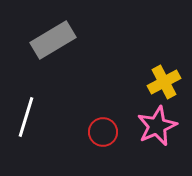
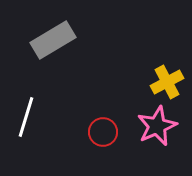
yellow cross: moved 3 px right
